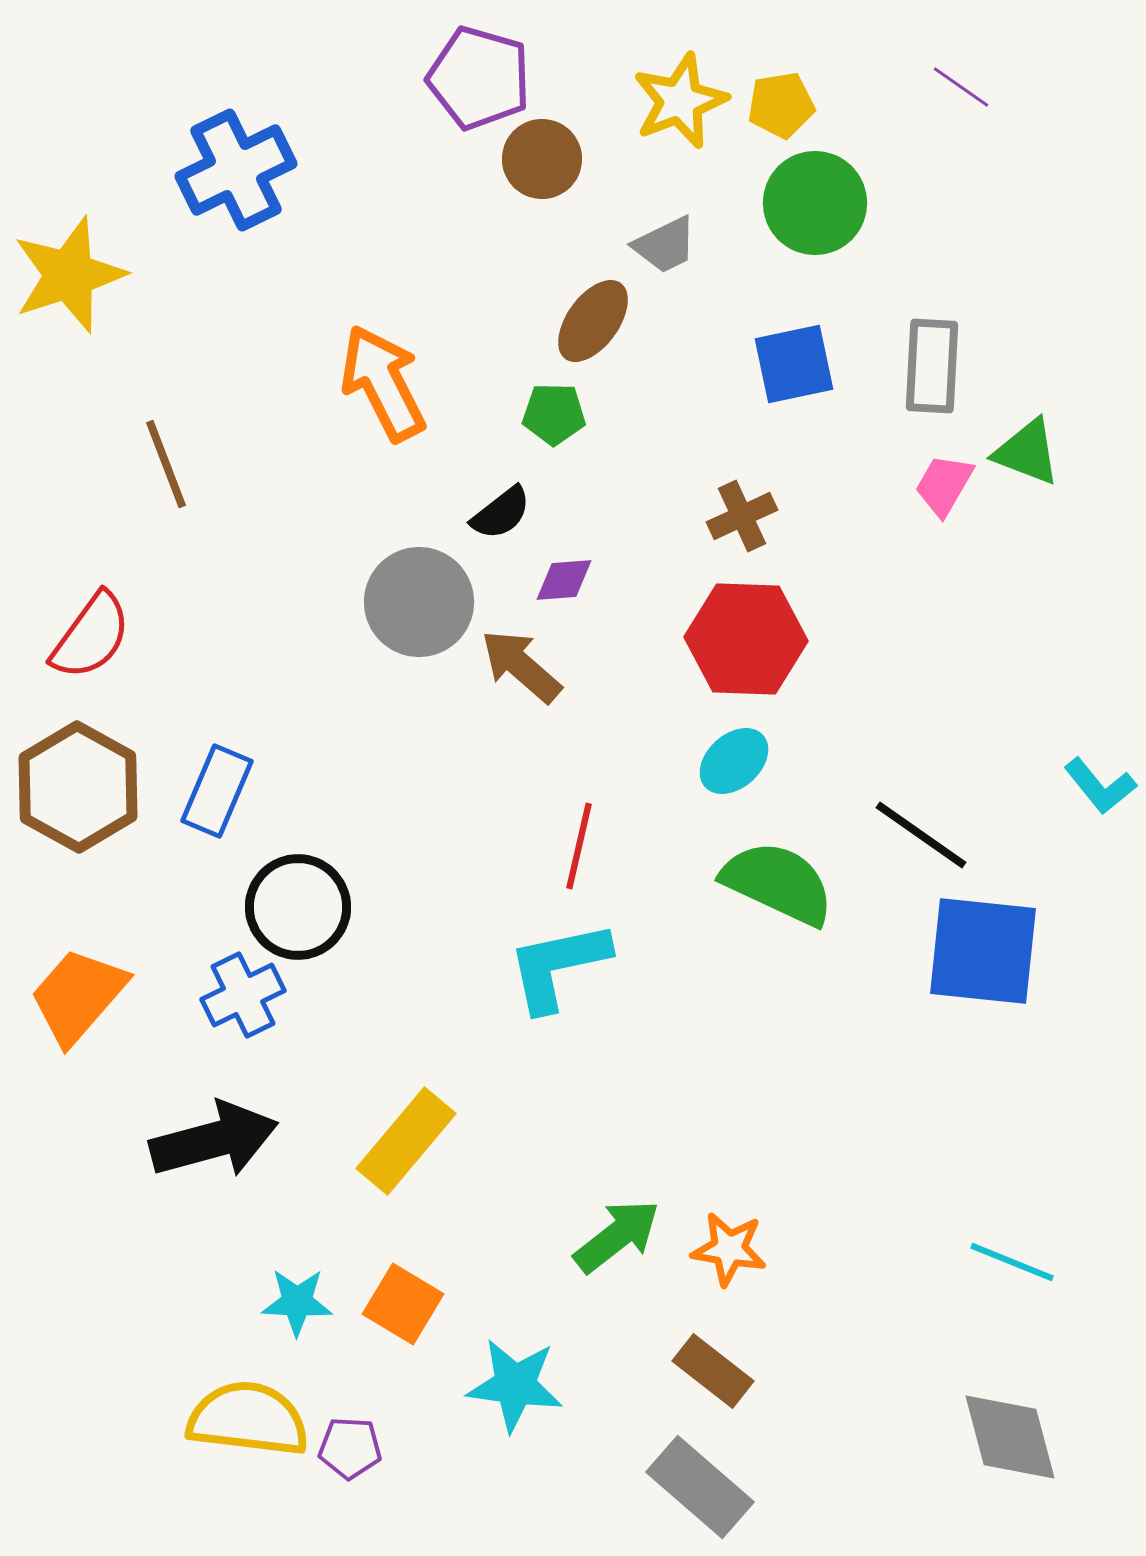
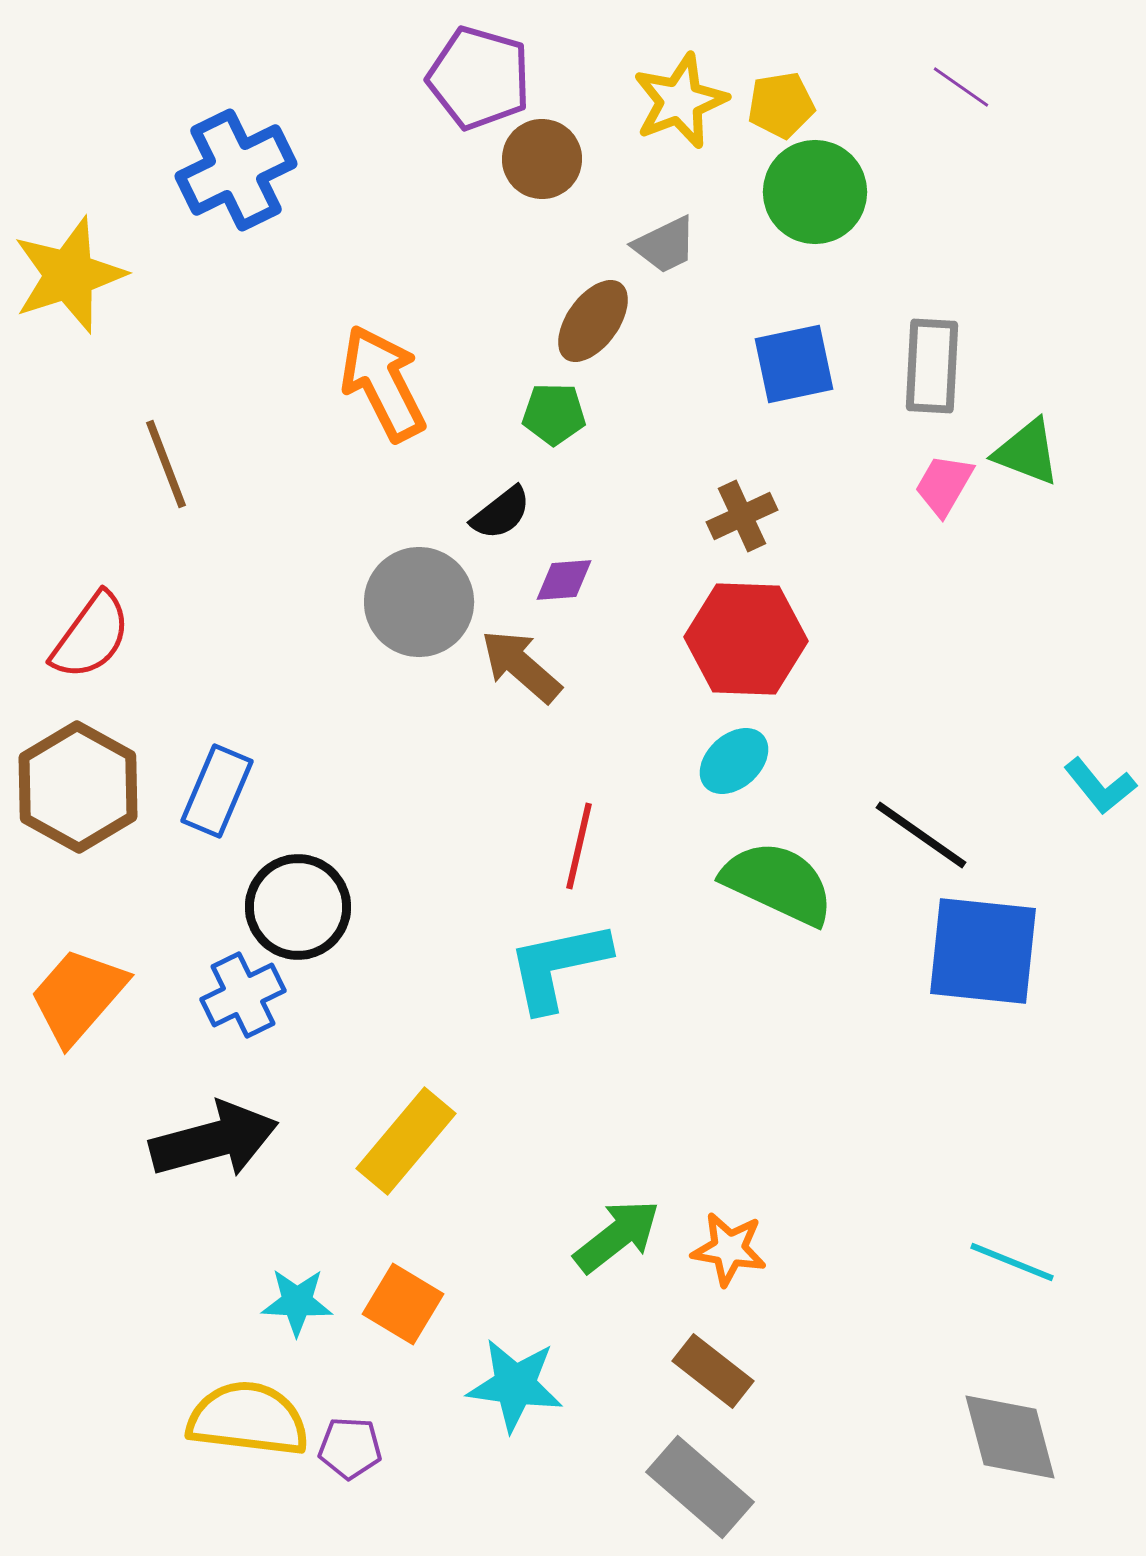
green circle at (815, 203): moved 11 px up
